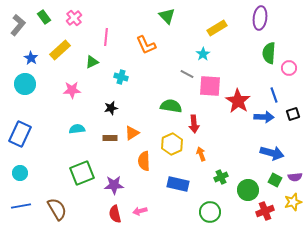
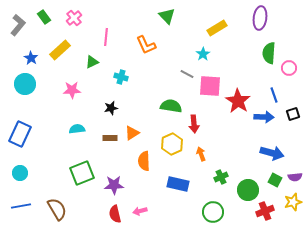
green circle at (210, 212): moved 3 px right
